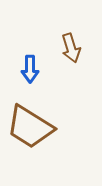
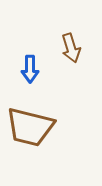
brown trapezoid: rotated 18 degrees counterclockwise
